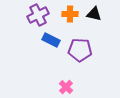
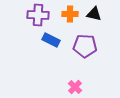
purple cross: rotated 30 degrees clockwise
purple pentagon: moved 5 px right, 4 px up
pink cross: moved 9 px right
